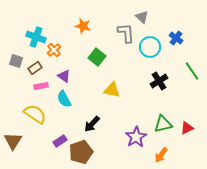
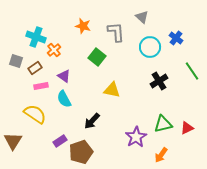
gray L-shape: moved 10 px left, 1 px up
black arrow: moved 3 px up
